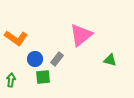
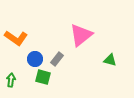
green square: rotated 21 degrees clockwise
